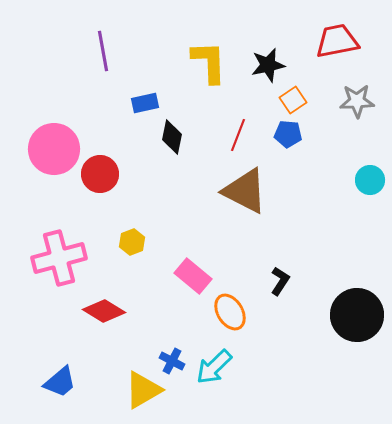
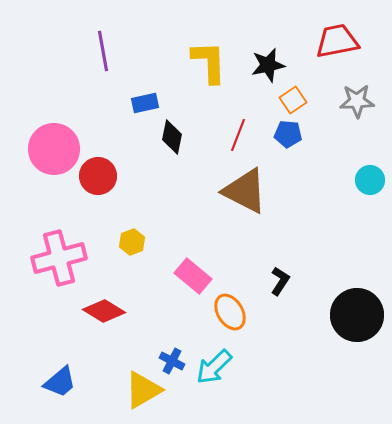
red circle: moved 2 px left, 2 px down
